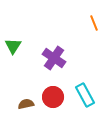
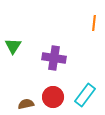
orange line: rotated 28 degrees clockwise
purple cross: rotated 25 degrees counterclockwise
cyan rectangle: rotated 65 degrees clockwise
